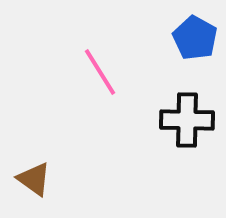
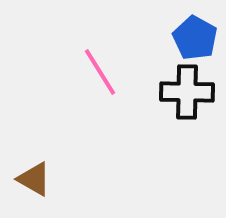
black cross: moved 28 px up
brown triangle: rotated 6 degrees counterclockwise
